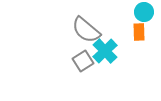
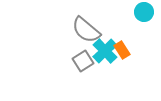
orange rectangle: moved 17 px left, 18 px down; rotated 30 degrees counterclockwise
